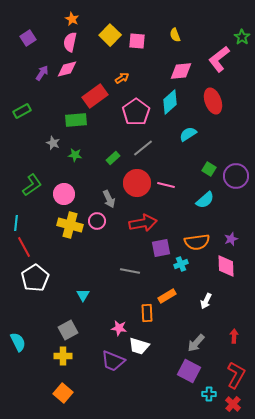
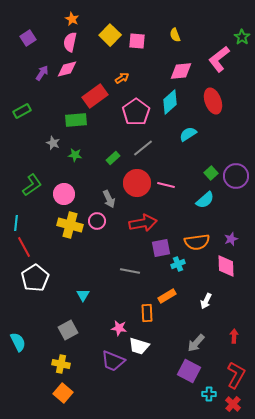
green square at (209, 169): moved 2 px right, 4 px down; rotated 16 degrees clockwise
cyan cross at (181, 264): moved 3 px left
yellow cross at (63, 356): moved 2 px left, 8 px down; rotated 12 degrees clockwise
